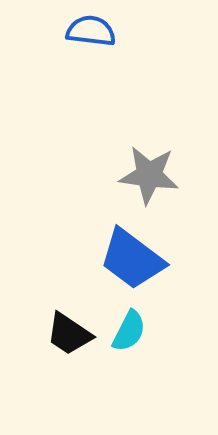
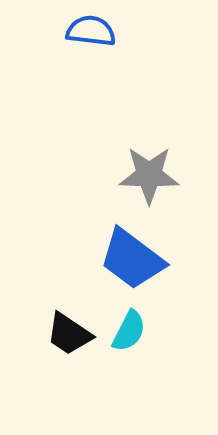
gray star: rotated 6 degrees counterclockwise
